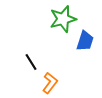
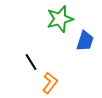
green star: moved 3 px left
